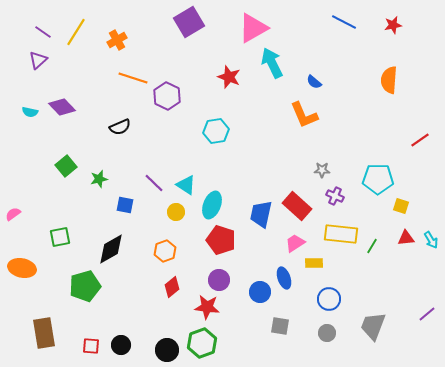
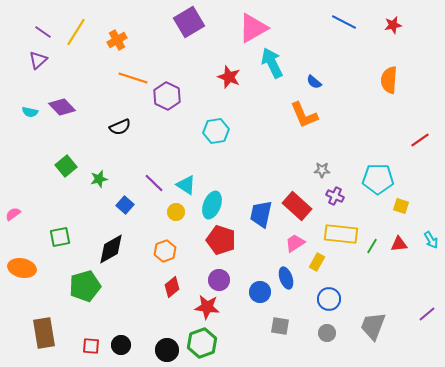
blue square at (125, 205): rotated 30 degrees clockwise
red triangle at (406, 238): moved 7 px left, 6 px down
yellow rectangle at (314, 263): moved 3 px right, 1 px up; rotated 60 degrees counterclockwise
blue ellipse at (284, 278): moved 2 px right
